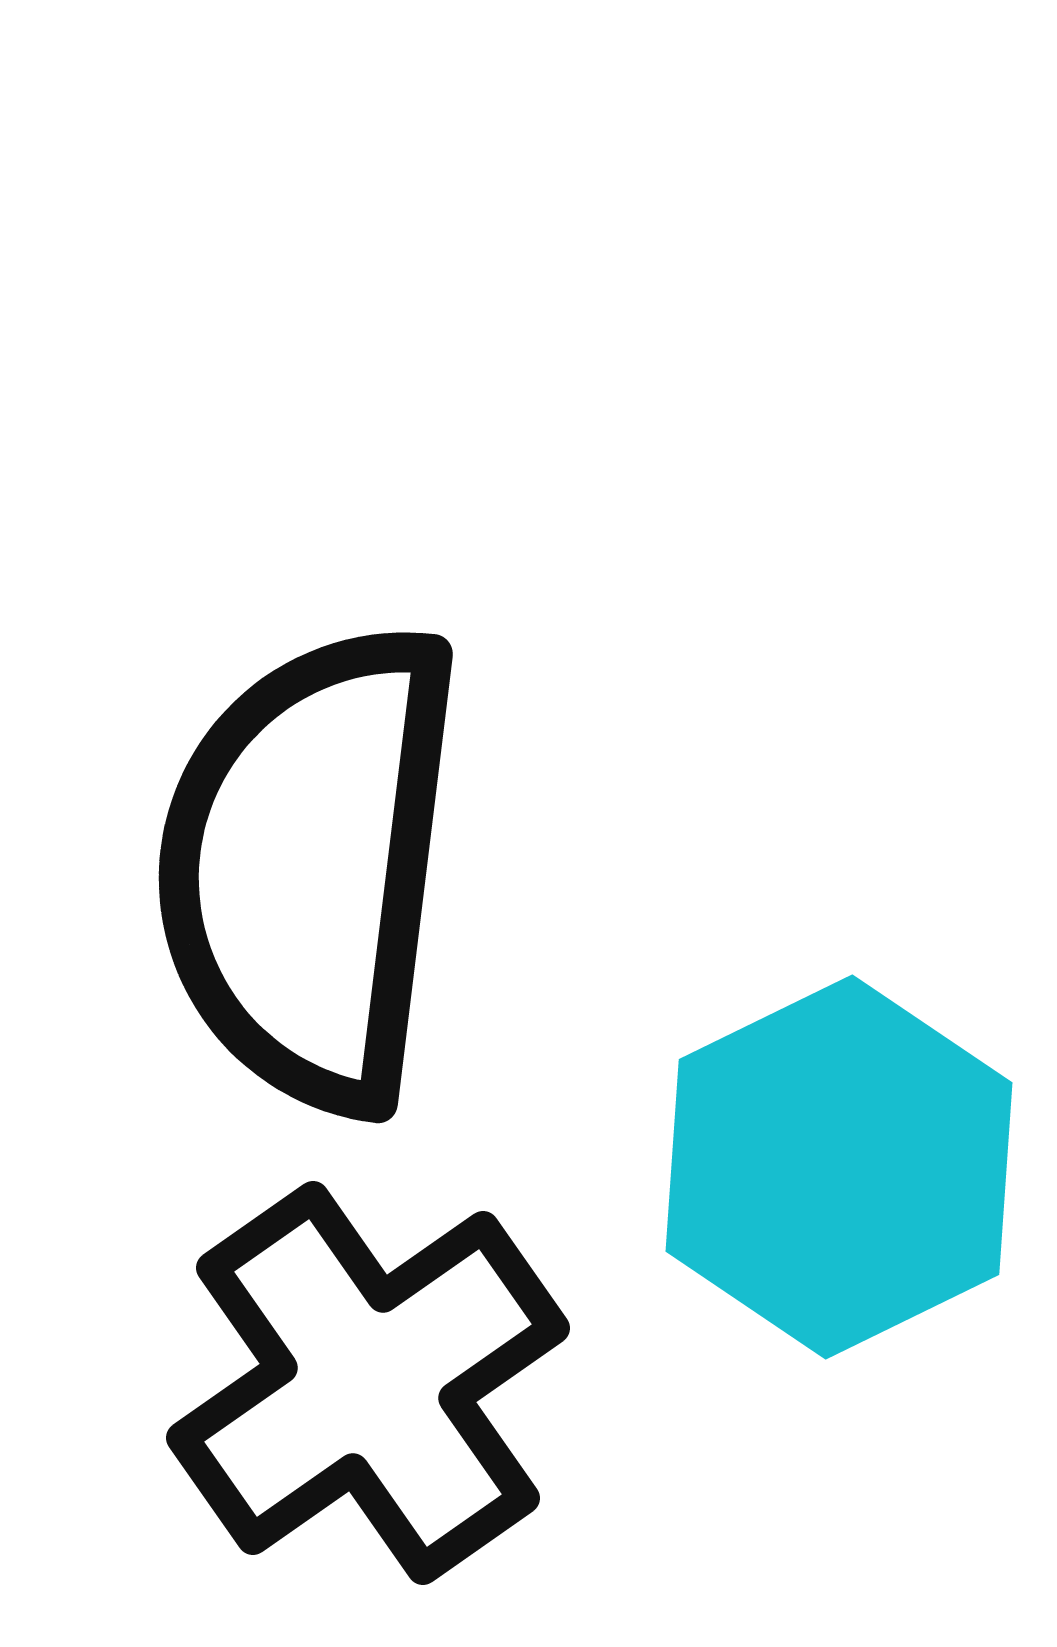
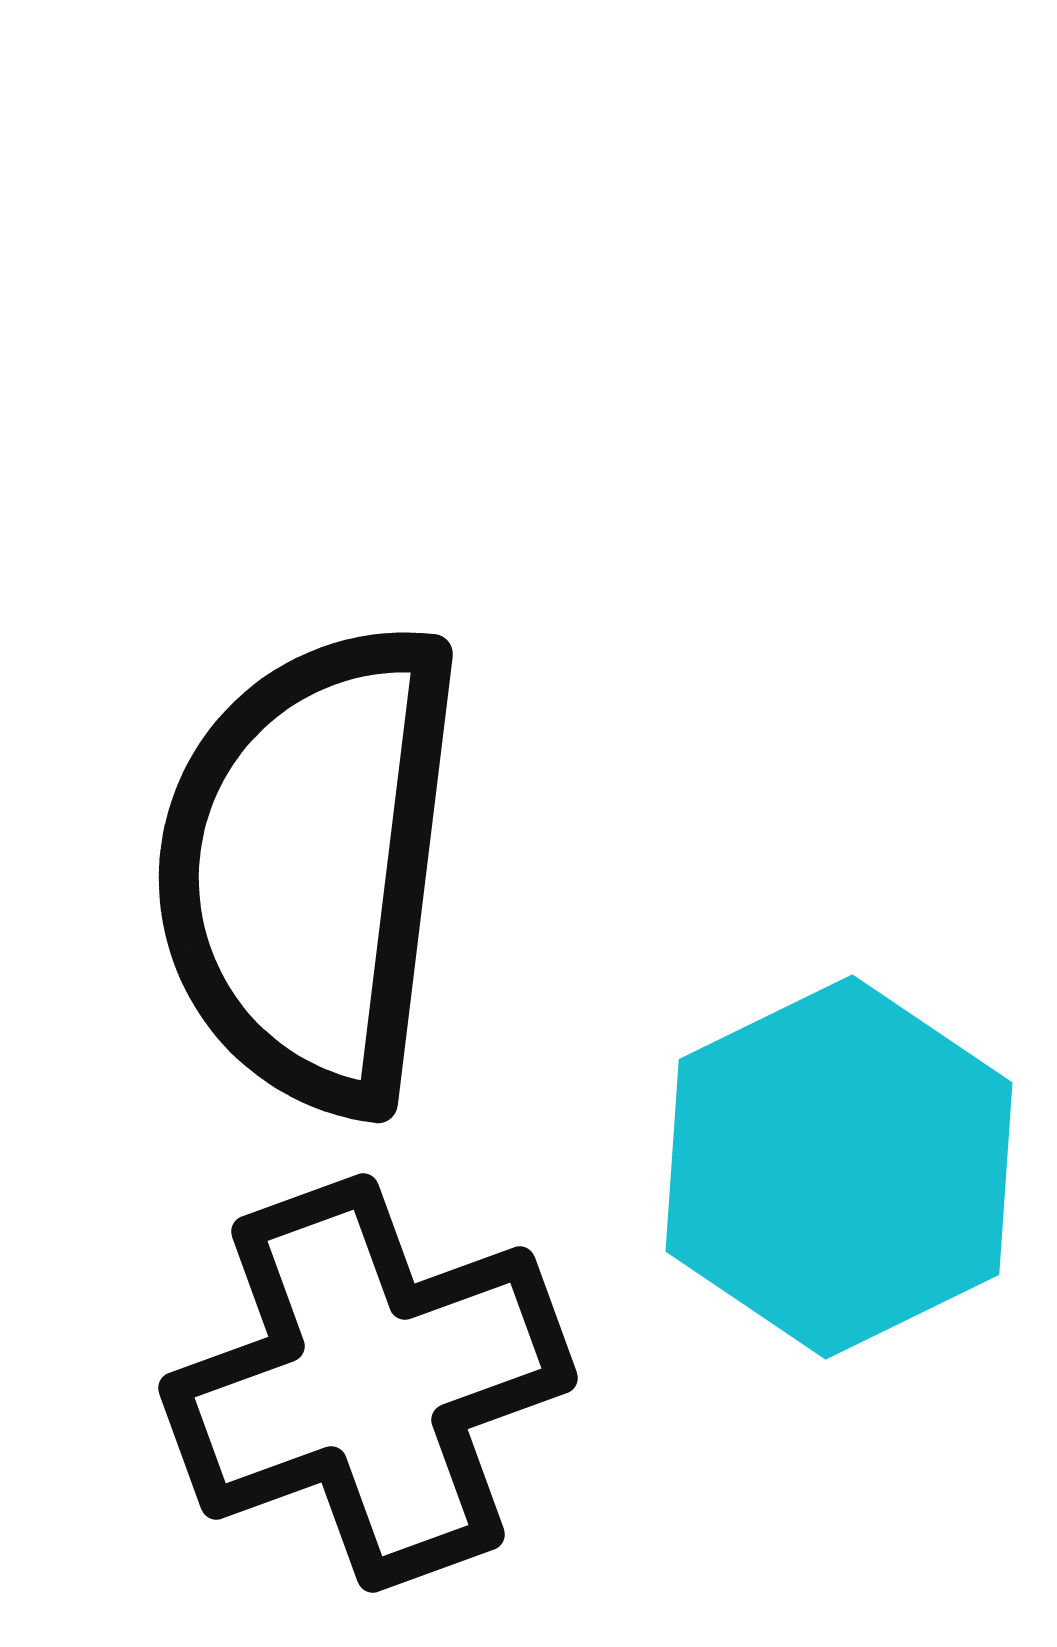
black cross: rotated 15 degrees clockwise
